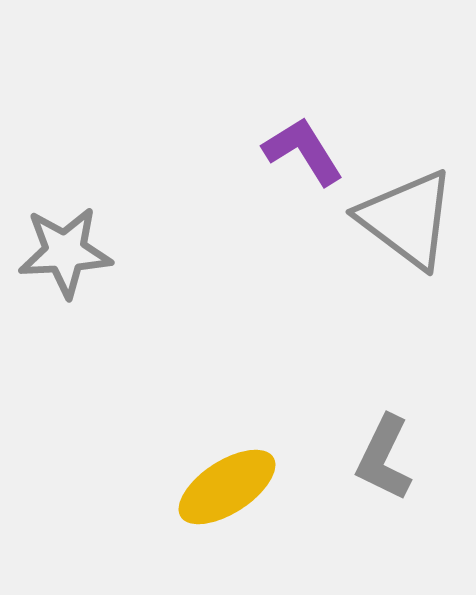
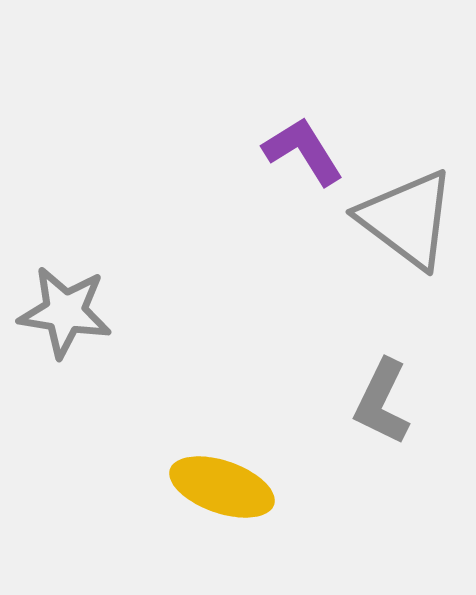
gray star: moved 60 px down; rotated 12 degrees clockwise
gray L-shape: moved 2 px left, 56 px up
yellow ellipse: moved 5 px left; rotated 52 degrees clockwise
